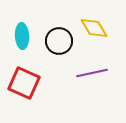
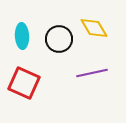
black circle: moved 2 px up
